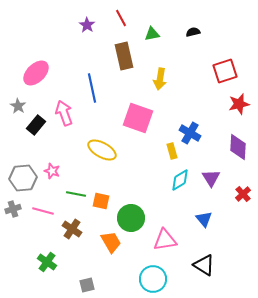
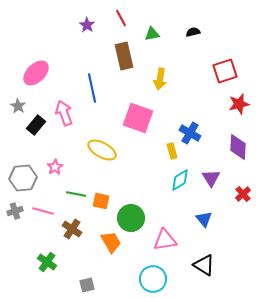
pink star: moved 3 px right, 4 px up; rotated 21 degrees clockwise
gray cross: moved 2 px right, 2 px down
